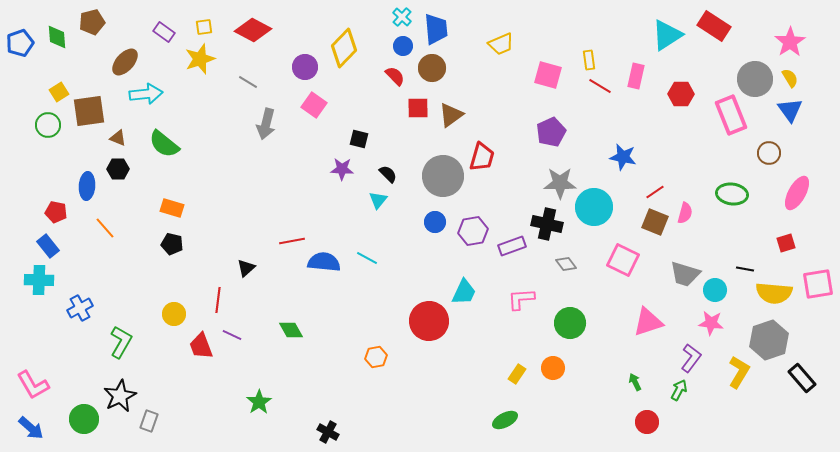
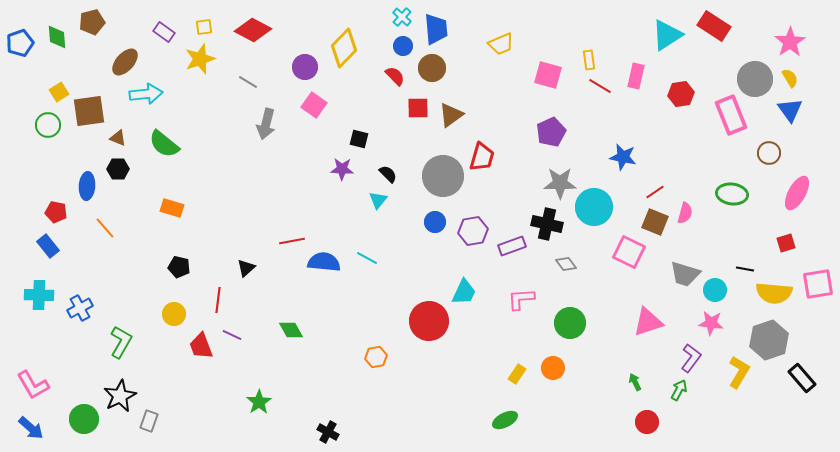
red hexagon at (681, 94): rotated 10 degrees counterclockwise
black pentagon at (172, 244): moved 7 px right, 23 px down
pink square at (623, 260): moved 6 px right, 8 px up
cyan cross at (39, 280): moved 15 px down
